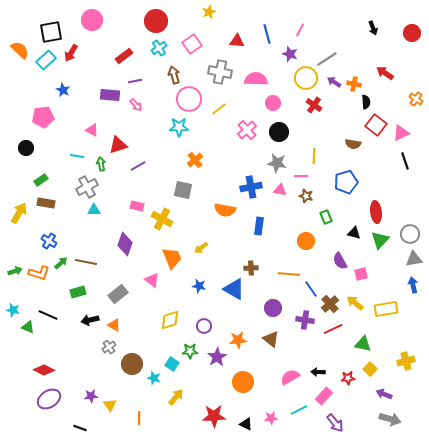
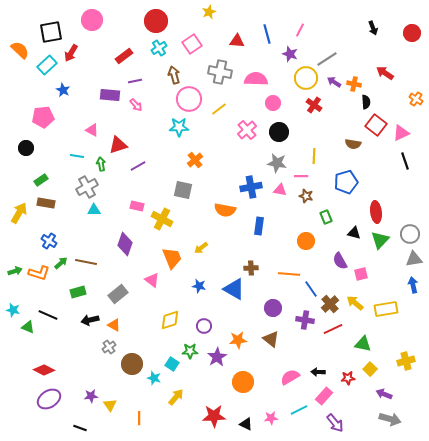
cyan rectangle at (46, 60): moved 1 px right, 5 px down
